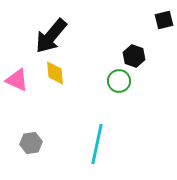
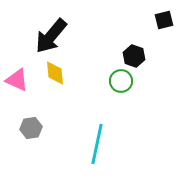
green circle: moved 2 px right
gray hexagon: moved 15 px up
